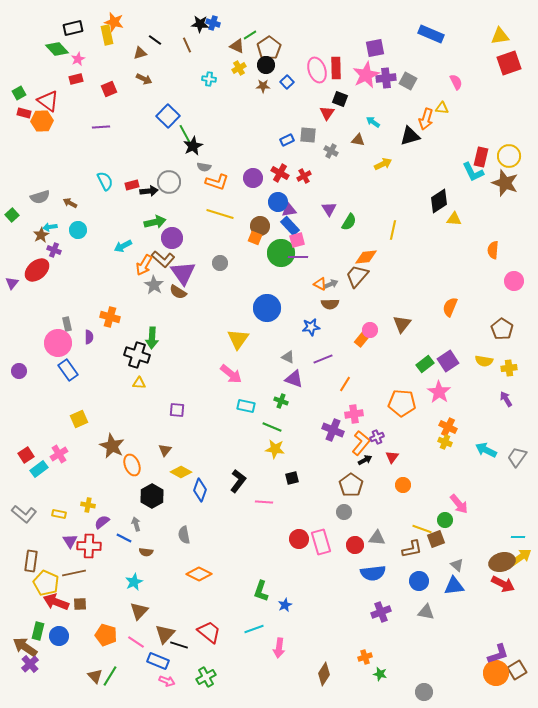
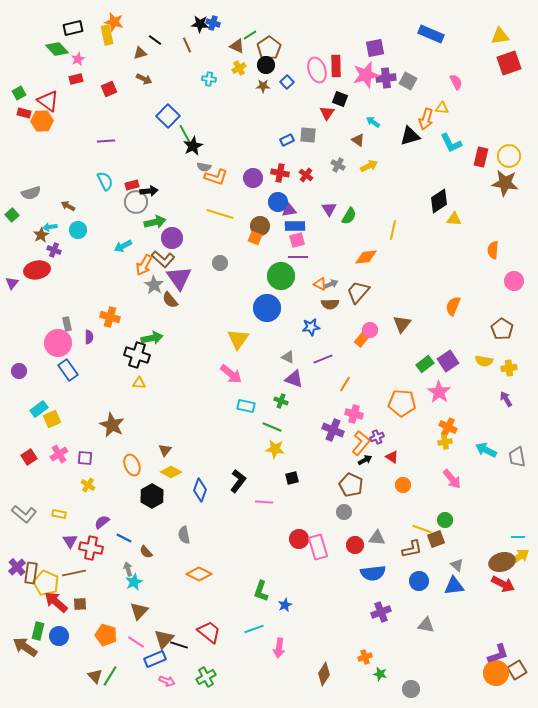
red rectangle at (336, 68): moved 2 px up
pink star at (366, 75): rotated 12 degrees clockwise
purple line at (101, 127): moved 5 px right, 14 px down
brown triangle at (358, 140): rotated 24 degrees clockwise
gray cross at (331, 151): moved 7 px right, 14 px down
yellow arrow at (383, 164): moved 14 px left, 2 px down
cyan L-shape at (473, 172): moved 22 px left, 29 px up
red cross at (280, 173): rotated 18 degrees counterclockwise
red cross at (304, 176): moved 2 px right, 1 px up; rotated 24 degrees counterclockwise
gray circle at (169, 182): moved 33 px left, 20 px down
orange L-shape at (217, 182): moved 1 px left, 5 px up
brown star at (505, 183): rotated 12 degrees counterclockwise
gray semicircle at (40, 197): moved 9 px left, 4 px up
brown arrow at (70, 203): moved 2 px left, 3 px down
green semicircle at (349, 222): moved 6 px up
blue rectangle at (290, 226): moved 5 px right; rotated 48 degrees counterclockwise
green circle at (281, 253): moved 23 px down
red ellipse at (37, 270): rotated 30 degrees clockwise
purple triangle at (183, 273): moved 4 px left, 5 px down
brown trapezoid at (357, 276): moved 1 px right, 16 px down
brown semicircle at (178, 292): moved 8 px left, 8 px down; rotated 18 degrees clockwise
orange semicircle at (450, 307): moved 3 px right, 1 px up
green arrow at (152, 338): rotated 105 degrees counterclockwise
purple square at (177, 410): moved 92 px left, 48 px down
pink cross at (354, 414): rotated 24 degrees clockwise
yellow square at (79, 419): moved 27 px left
yellow cross at (445, 442): rotated 32 degrees counterclockwise
brown star at (112, 446): moved 21 px up
red square at (26, 455): moved 3 px right, 2 px down
red triangle at (392, 457): rotated 32 degrees counterclockwise
gray trapezoid at (517, 457): rotated 45 degrees counterclockwise
cyan rectangle at (39, 469): moved 60 px up
yellow diamond at (181, 472): moved 10 px left
brown pentagon at (351, 485): rotated 10 degrees counterclockwise
pink arrow at (459, 504): moved 7 px left, 25 px up
yellow cross at (88, 505): moved 20 px up; rotated 24 degrees clockwise
gray arrow at (136, 524): moved 8 px left, 45 px down
pink rectangle at (321, 542): moved 3 px left, 5 px down
red cross at (89, 546): moved 2 px right, 2 px down; rotated 10 degrees clockwise
brown semicircle at (146, 552): rotated 40 degrees clockwise
yellow arrow at (521, 557): moved 2 px left
brown rectangle at (31, 561): moved 12 px down
red arrow at (56, 602): rotated 20 degrees clockwise
gray triangle at (426, 612): moved 13 px down
brown triangle at (165, 634): moved 1 px left, 5 px down
blue rectangle at (158, 661): moved 3 px left, 2 px up; rotated 45 degrees counterclockwise
purple cross at (30, 664): moved 13 px left, 97 px up
gray circle at (424, 692): moved 13 px left, 3 px up
